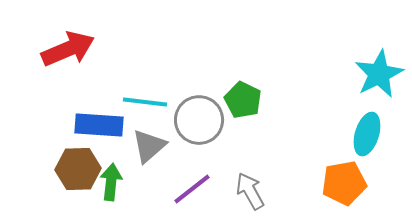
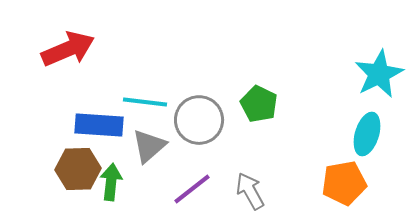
green pentagon: moved 16 px right, 4 px down
